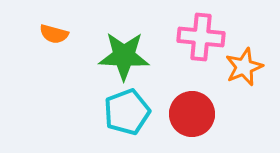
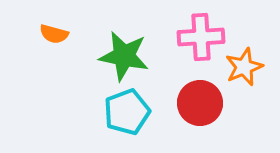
pink cross: rotated 9 degrees counterclockwise
green star: rotated 9 degrees clockwise
red circle: moved 8 px right, 11 px up
